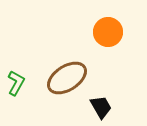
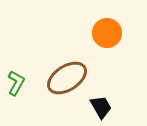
orange circle: moved 1 px left, 1 px down
